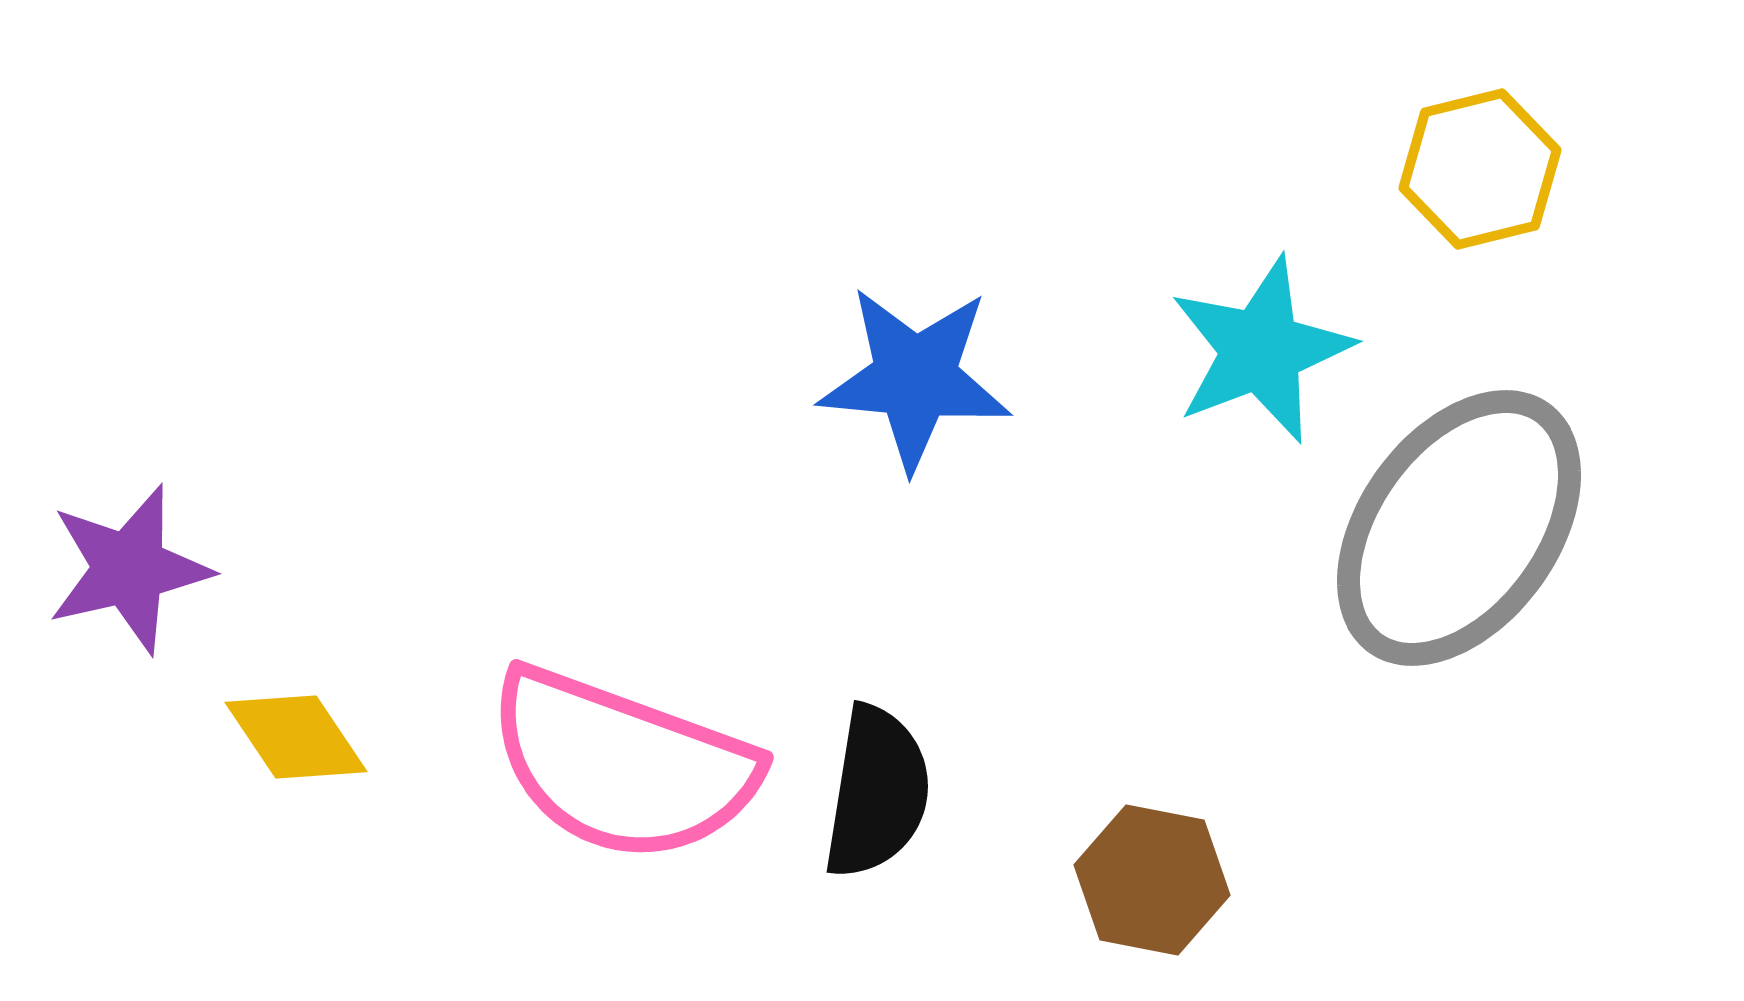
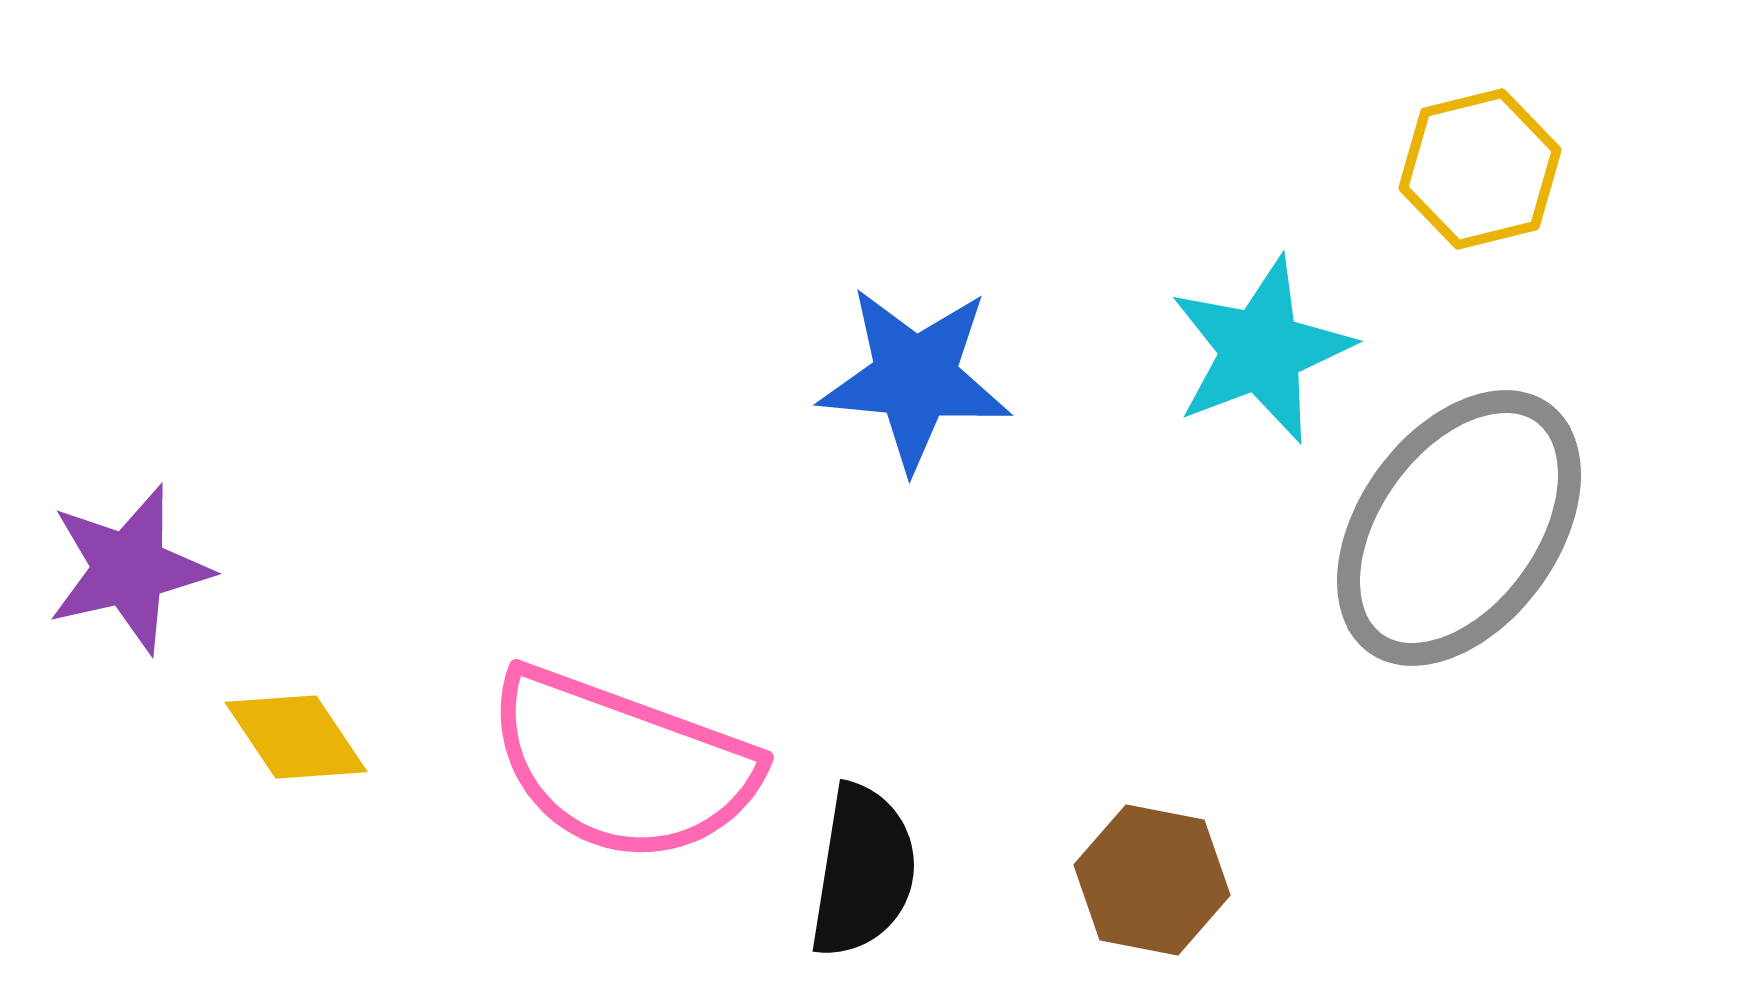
black semicircle: moved 14 px left, 79 px down
